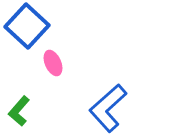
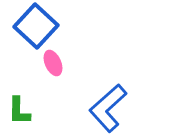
blue square: moved 9 px right
green L-shape: rotated 40 degrees counterclockwise
